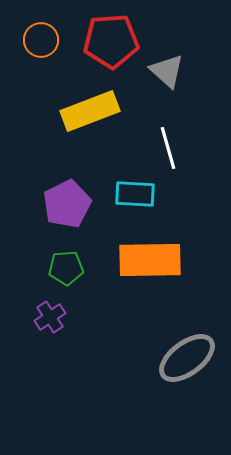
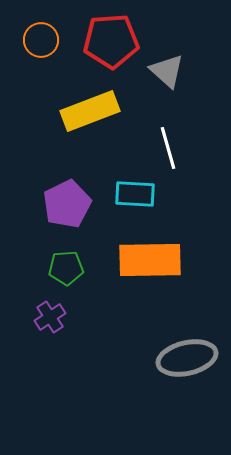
gray ellipse: rotated 24 degrees clockwise
